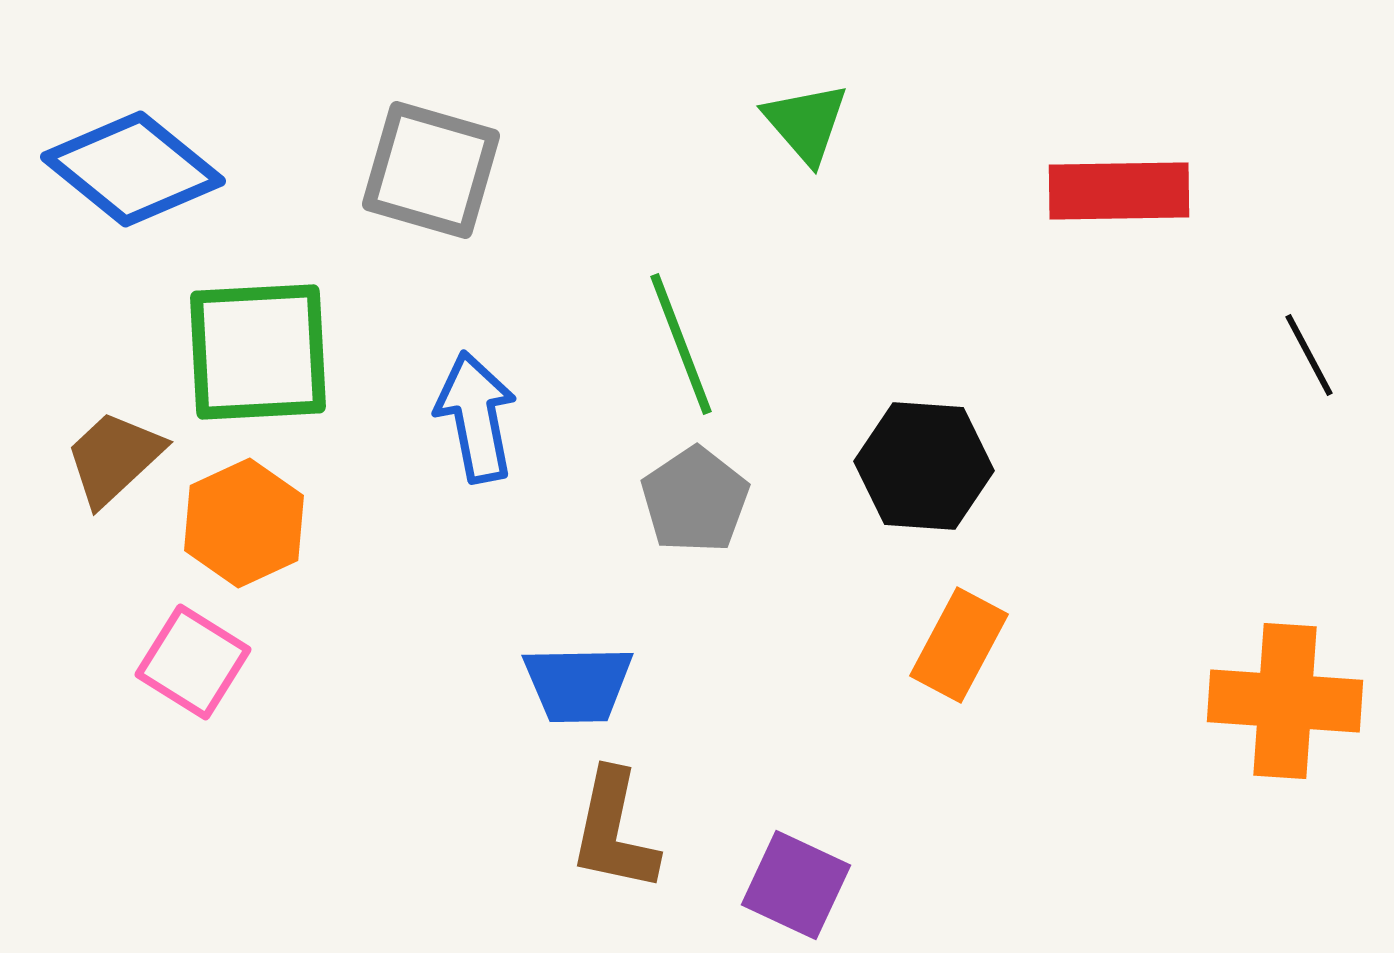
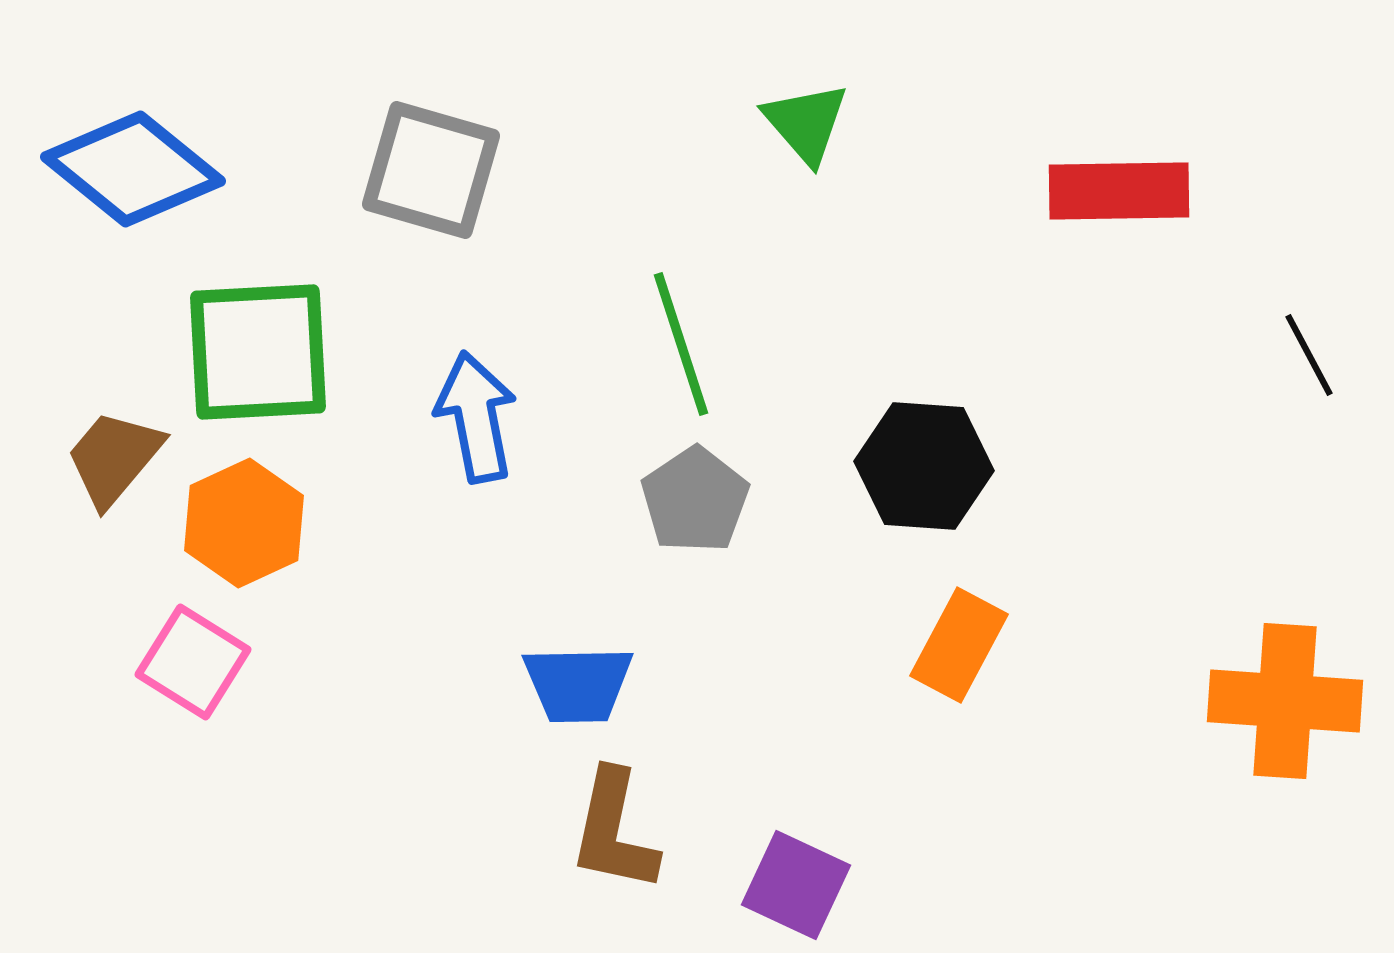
green line: rotated 3 degrees clockwise
brown trapezoid: rotated 7 degrees counterclockwise
